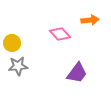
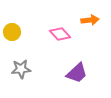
yellow circle: moved 11 px up
gray star: moved 3 px right, 3 px down
purple trapezoid: rotated 10 degrees clockwise
